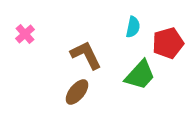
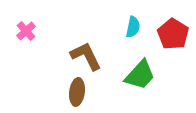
pink cross: moved 1 px right, 3 px up
red pentagon: moved 5 px right, 9 px up; rotated 24 degrees counterclockwise
brown L-shape: moved 1 px down
brown ellipse: rotated 32 degrees counterclockwise
